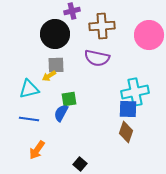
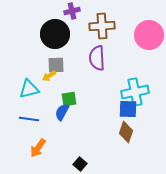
purple semicircle: rotated 75 degrees clockwise
blue semicircle: moved 1 px right, 1 px up
orange arrow: moved 1 px right, 2 px up
